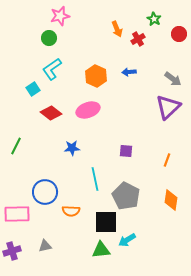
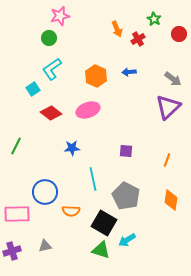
cyan line: moved 2 px left
black square: moved 2 px left, 1 px down; rotated 30 degrees clockwise
green triangle: rotated 24 degrees clockwise
